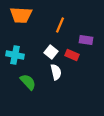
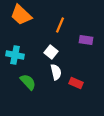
orange trapezoid: rotated 40 degrees clockwise
red rectangle: moved 4 px right, 28 px down
